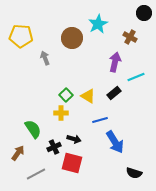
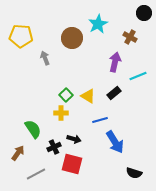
cyan line: moved 2 px right, 1 px up
red square: moved 1 px down
